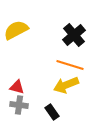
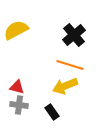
yellow arrow: moved 1 px left, 1 px down
